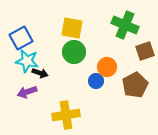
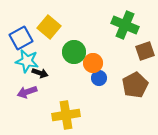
yellow square: moved 23 px left, 1 px up; rotated 30 degrees clockwise
orange circle: moved 14 px left, 4 px up
blue circle: moved 3 px right, 3 px up
